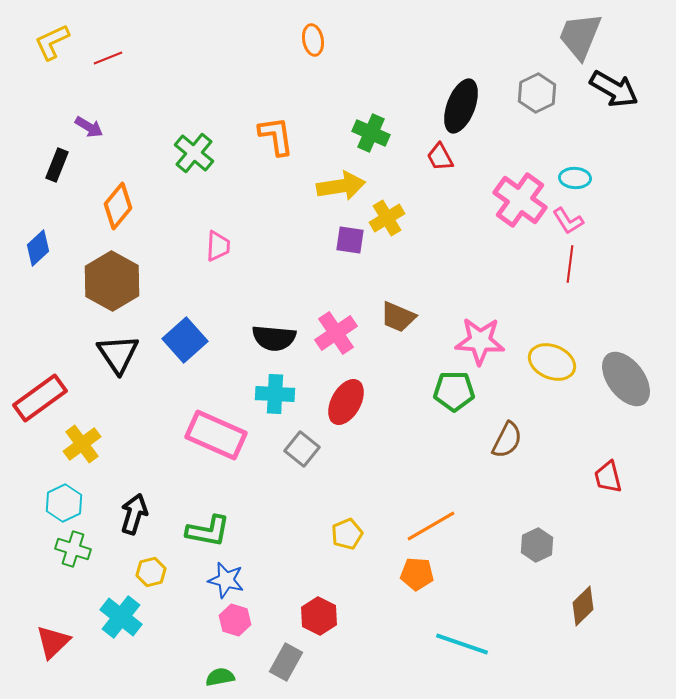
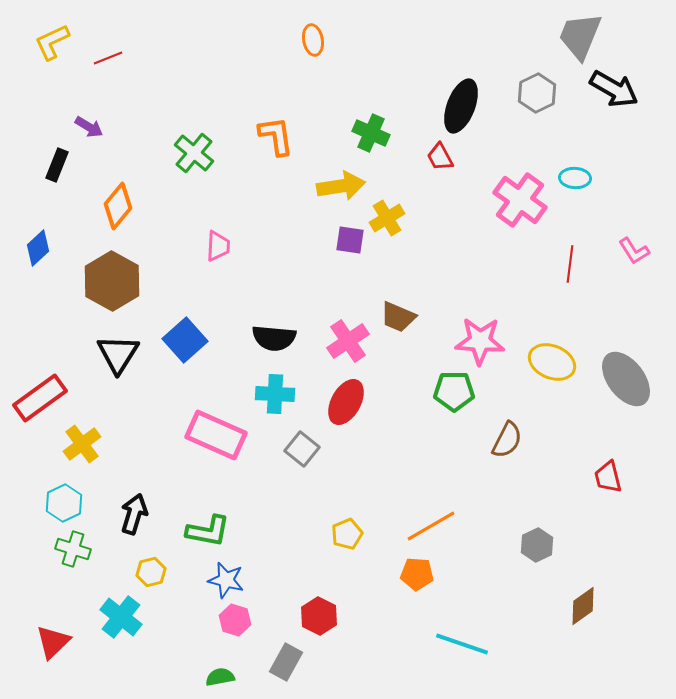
pink L-shape at (568, 221): moved 66 px right, 30 px down
pink cross at (336, 333): moved 12 px right, 8 px down
black triangle at (118, 354): rotated 6 degrees clockwise
brown diamond at (583, 606): rotated 9 degrees clockwise
